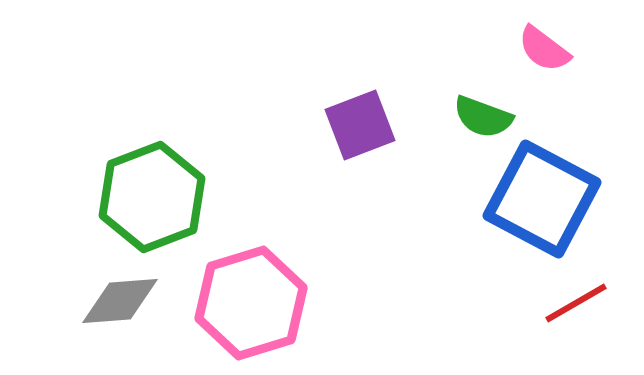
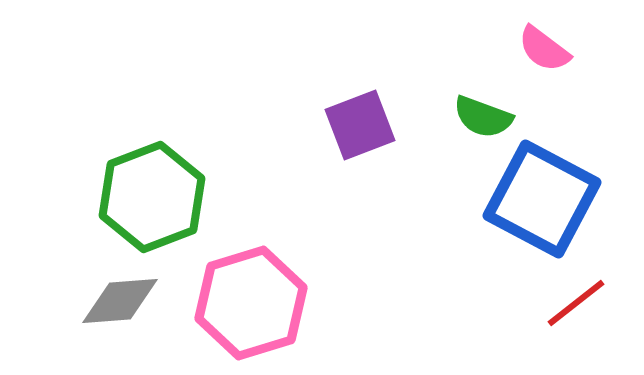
red line: rotated 8 degrees counterclockwise
